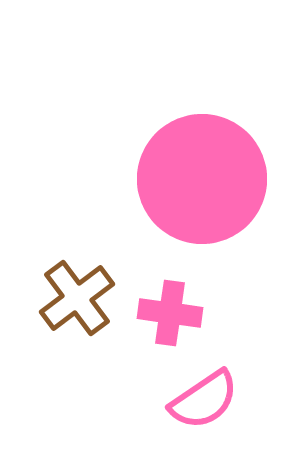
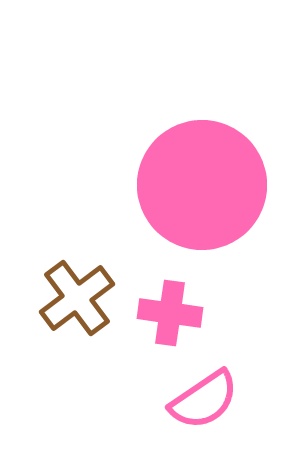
pink circle: moved 6 px down
